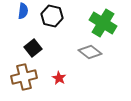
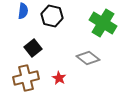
gray diamond: moved 2 px left, 6 px down
brown cross: moved 2 px right, 1 px down
